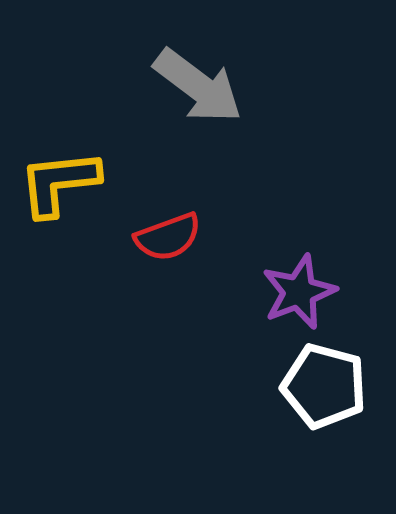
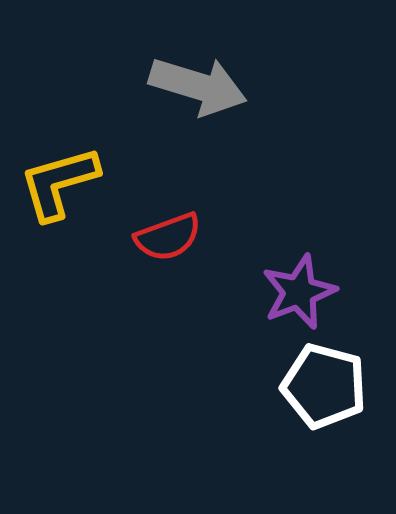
gray arrow: rotated 20 degrees counterclockwise
yellow L-shape: rotated 10 degrees counterclockwise
